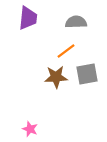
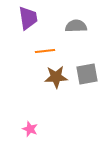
purple trapezoid: rotated 15 degrees counterclockwise
gray semicircle: moved 4 px down
orange line: moved 21 px left; rotated 30 degrees clockwise
